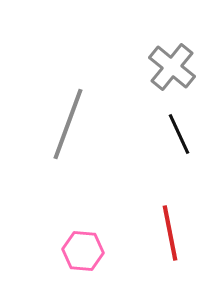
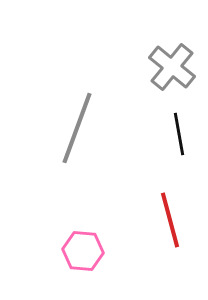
gray line: moved 9 px right, 4 px down
black line: rotated 15 degrees clockwise
red line: moved 13 px up; rotated 4 degrees counterclockwise
